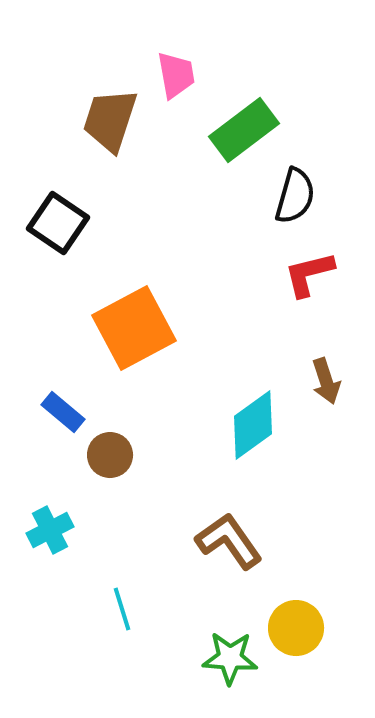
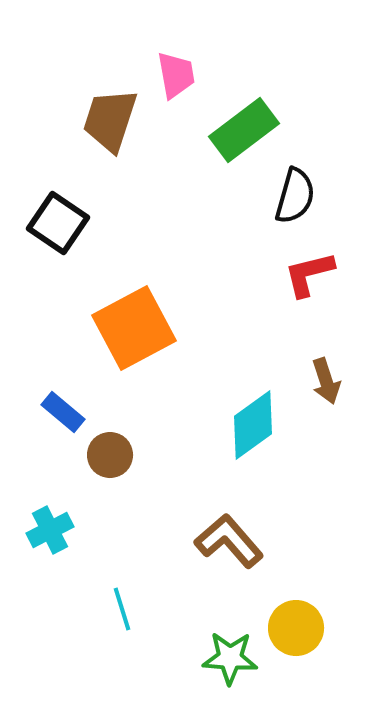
brown L-shape: rotated 6 degrees counterclockwise
